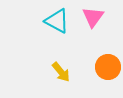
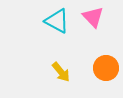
pink triangle: rotated 20 degrees counterclockwise
orange circle: moved 2 px left, 1 px down
